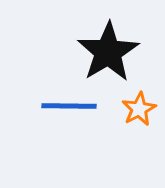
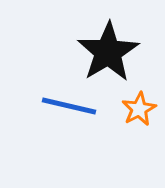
blue line: rotated 12 degrees clockwise
